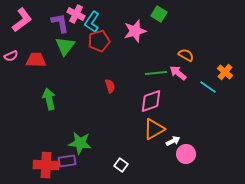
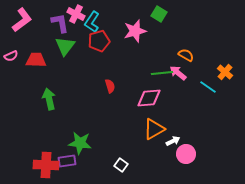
green line: moved 6 px right
pink diamond: moved 2 px left, 3 px up; rotated 15 degrees clockwise
